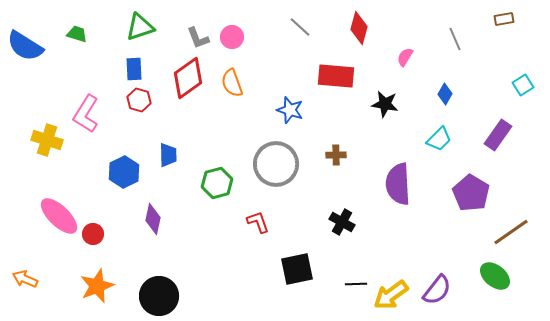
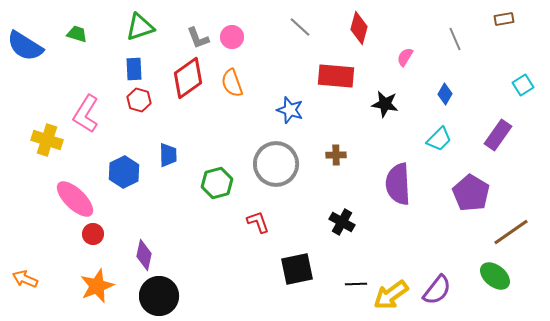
pink ellipse at (59, 216): moved 16 px right, 17 px up
purple diamond at (153, 219): moved 9 px left, 36 px down
